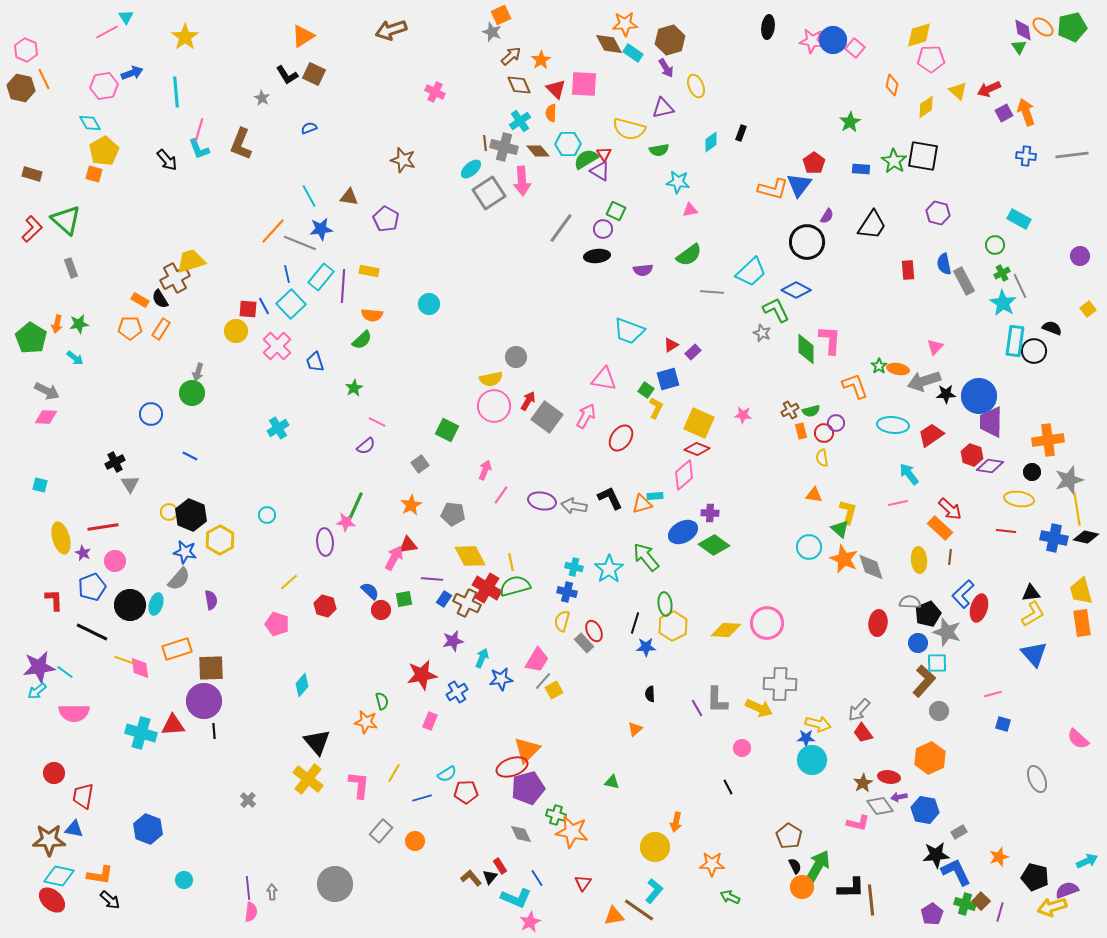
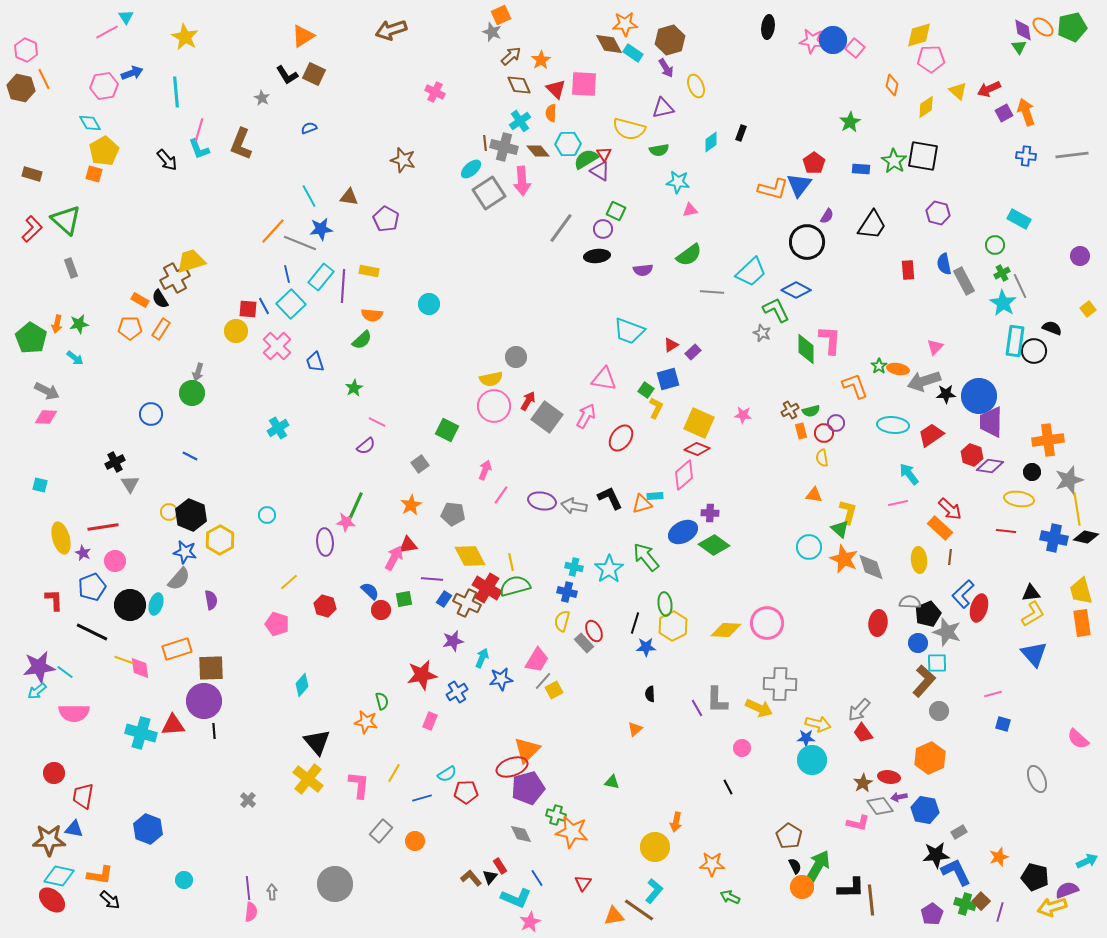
yellow star at (185, 37): rotated 8 degrees counterclockwise
